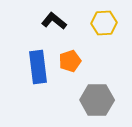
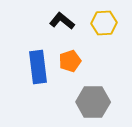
black L-shape: moved 8 px right
gray hexagon: moved 4 px left, 2 px down
